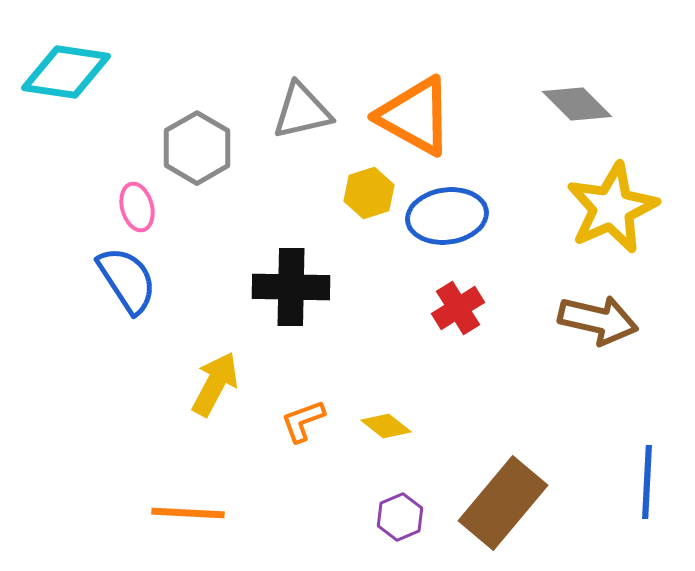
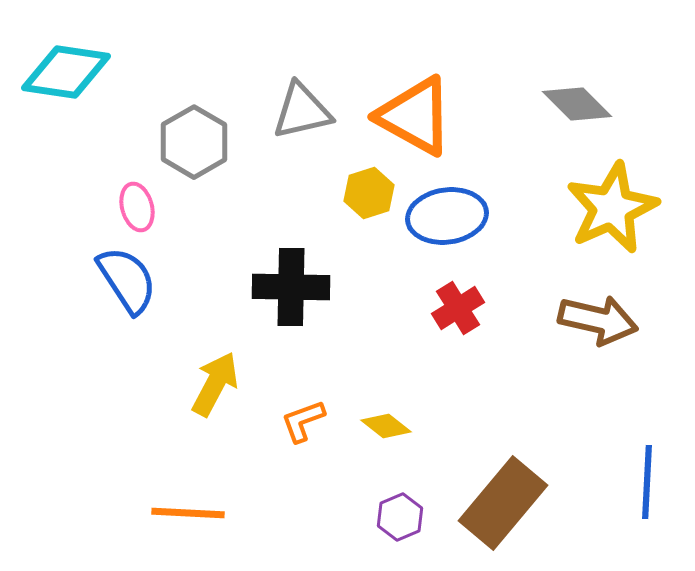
gray hexagon: moved 3 px left, 6 px up
